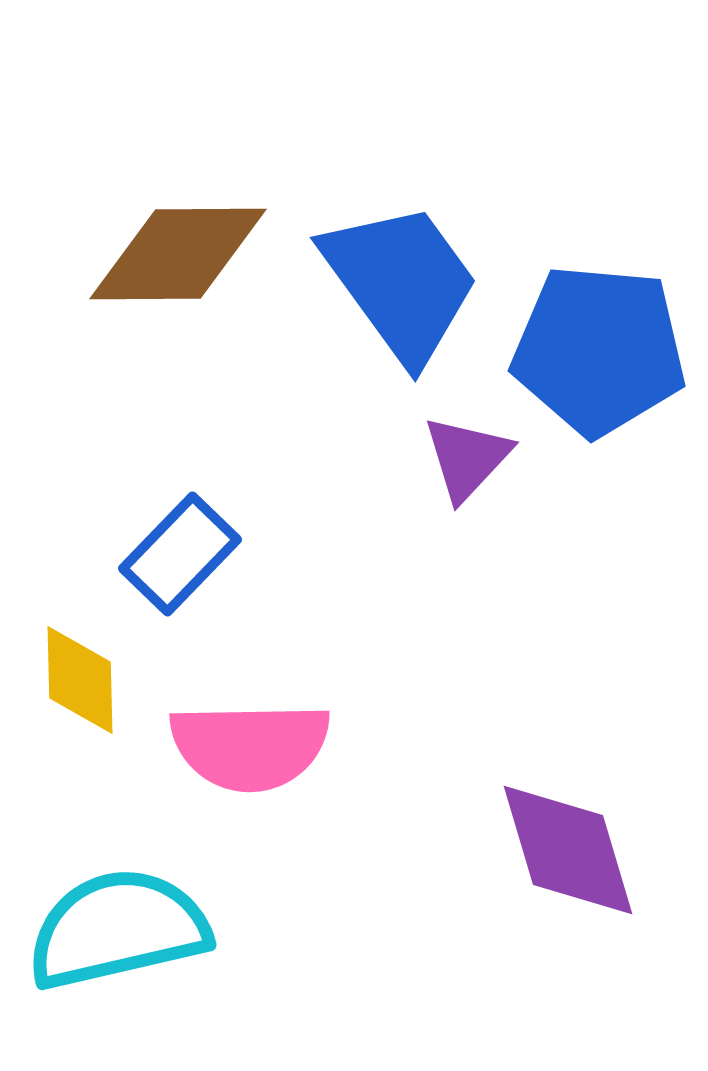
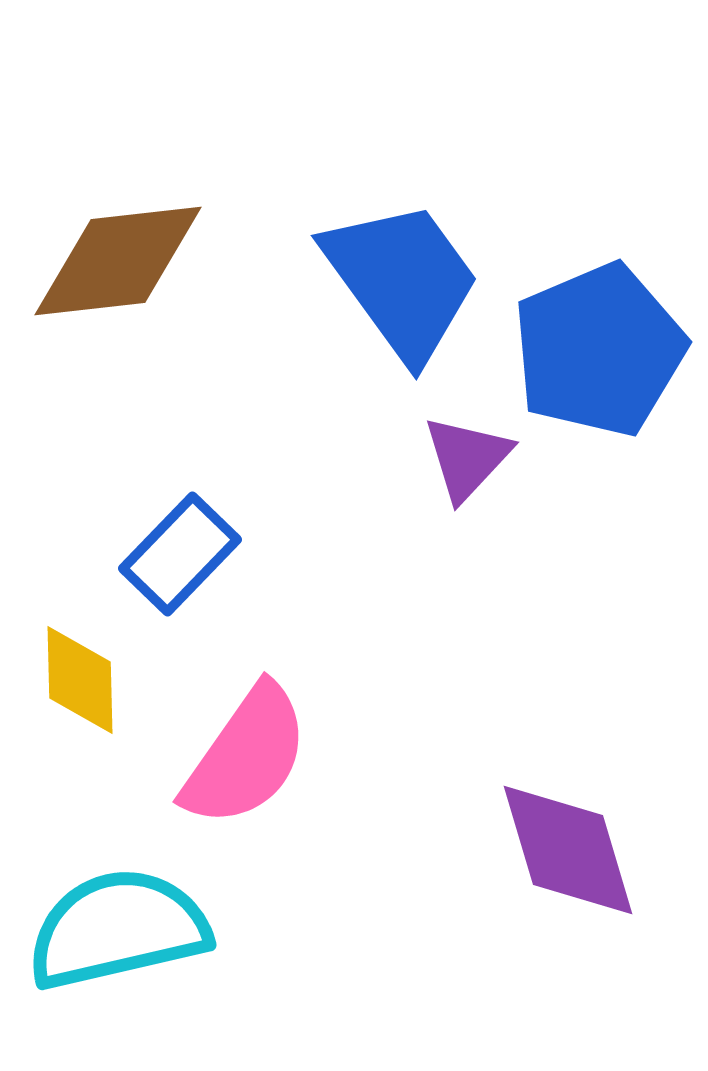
brown diamond: moved 60 px left, 7 px down; rotated 6 degrees counterclockwise
blue trapezoid: moved 1 px right, 2 px up
blue pentagon: rotated 28 degrees counterclockwise
pink semicircle: moved 4 px left, 10 px down; rotated 54 degrees counterclockwise
